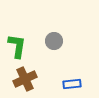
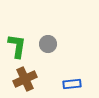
gray circle: moved 6 px left, 3 px down
